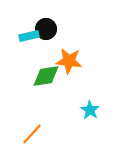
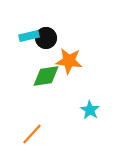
black circle: moved 9 px down
